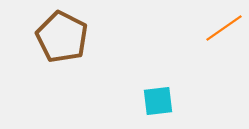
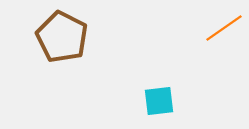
cyan square: moved 1 px right
